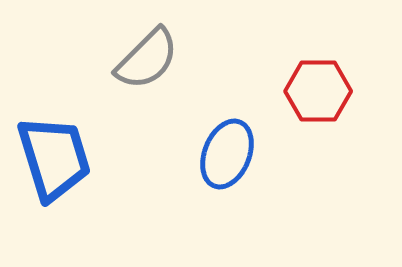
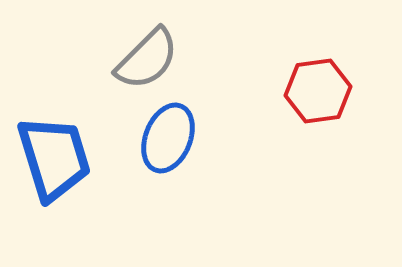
red hexagon: rotated 8 degrees counterclockwise
blue ellipse: moved 59 px left, 16 px up
